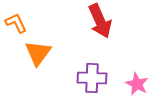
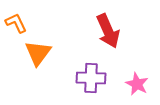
red arrow: moved 8 px right, 10 px down
purple cross: moved 1 px left
